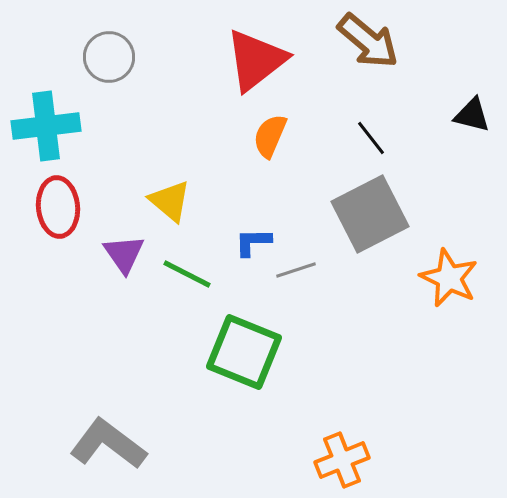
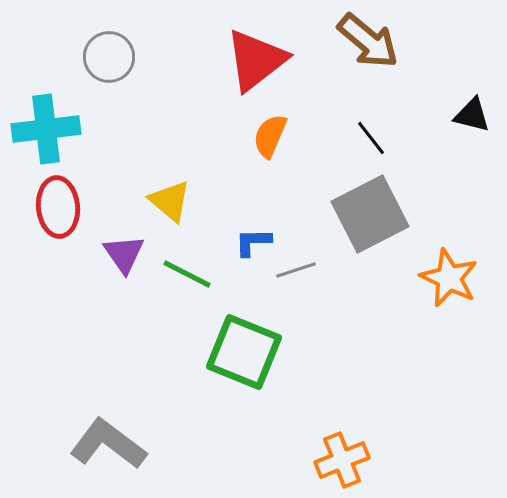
cyan cross: moved 3 px down
